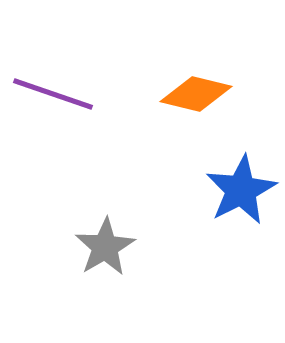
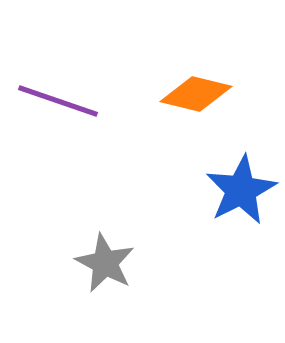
purple line: moved 5 px right, 7 px down
gray star: moved 16 px down; rotated 14 degrees counterclockwise
